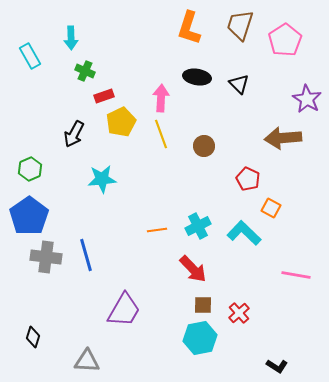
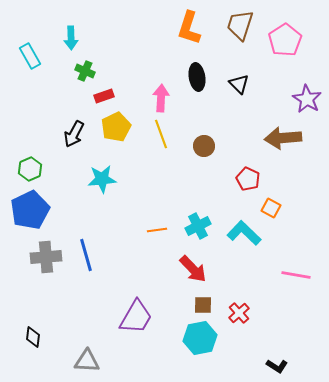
black ellipse: rotated 72 degrees clockwise
yellow pentagon: moved 5 px left, 5 px down
blue pentagon: moved 1 px right, 6 px up; rotated 9 degrees clockwise
gray cross: rotated 12 degrees counterclockwise
purple trapezoid: moved 12 px right, 7 px down
black diamond: rotated 10 degrees counterclockwise
